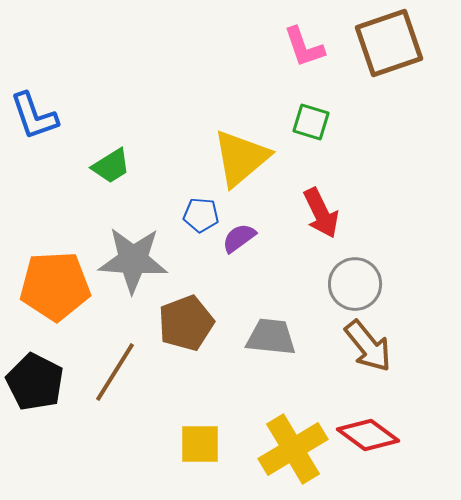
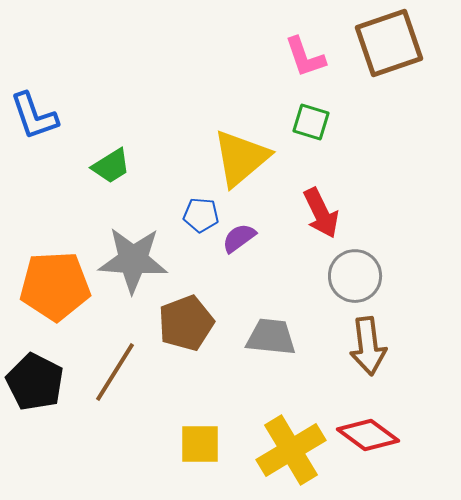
pink L-shape: moved 1 px right, 10 px down
gray circle: moved 8 px up
brown arrow: rotated 32 degrees clockwise
yellow cross: moved 2 px left, 1 px down
